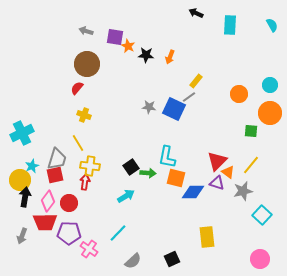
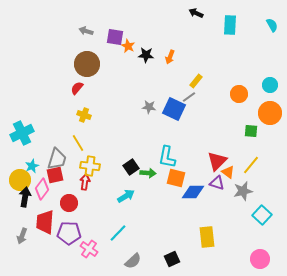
pink diamond at (48, 201): moved 6 px left, 12 px up
red trapezoid at (45, 222): rotated 95 degrees clockwise
